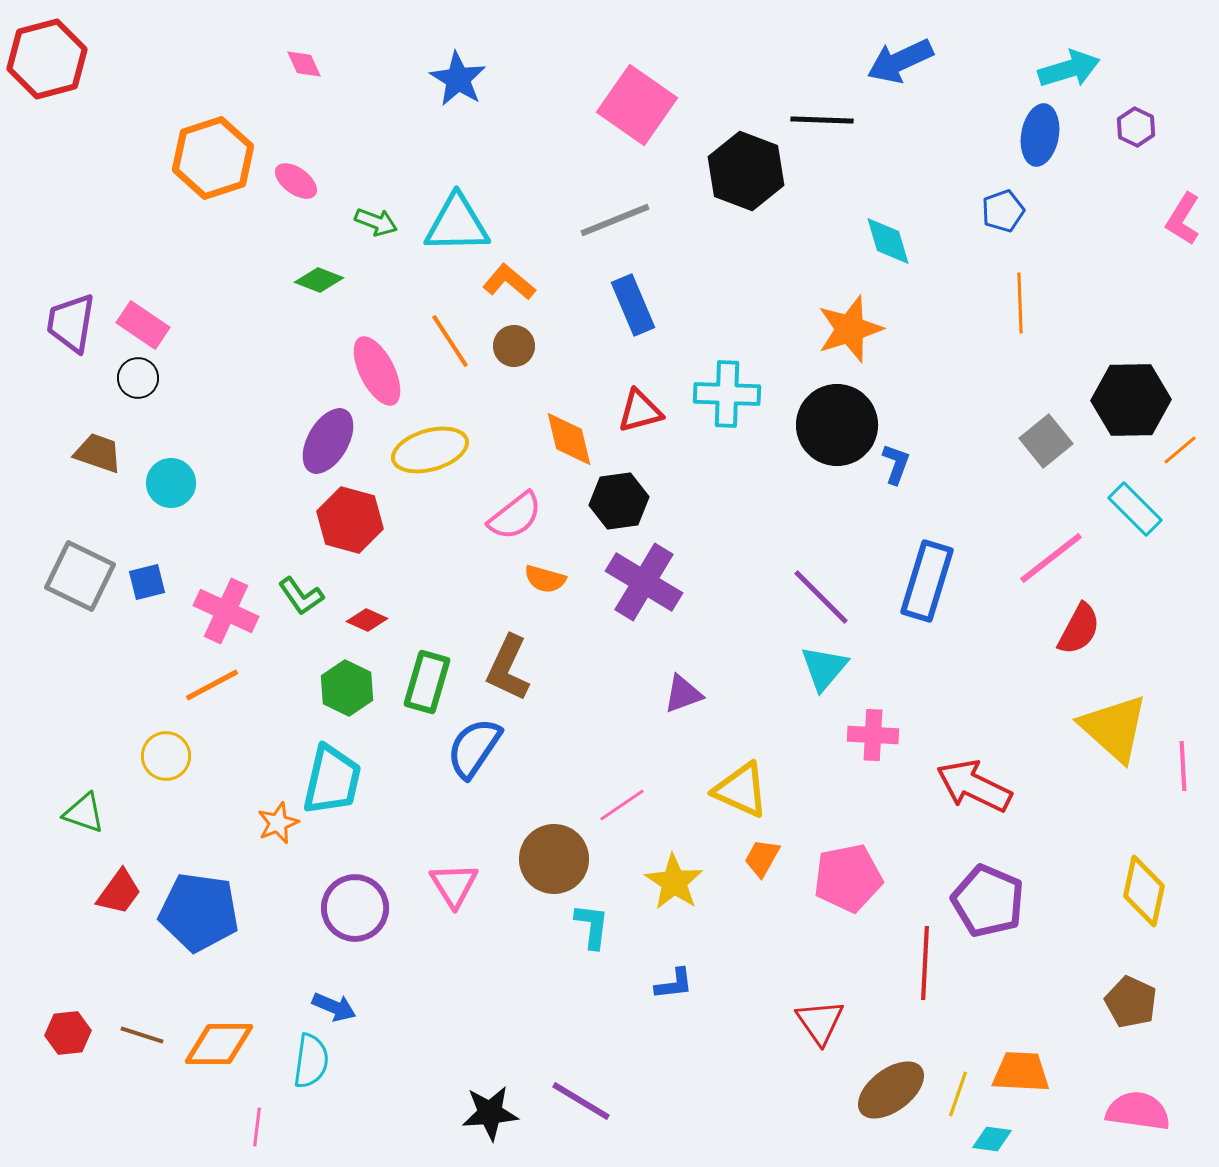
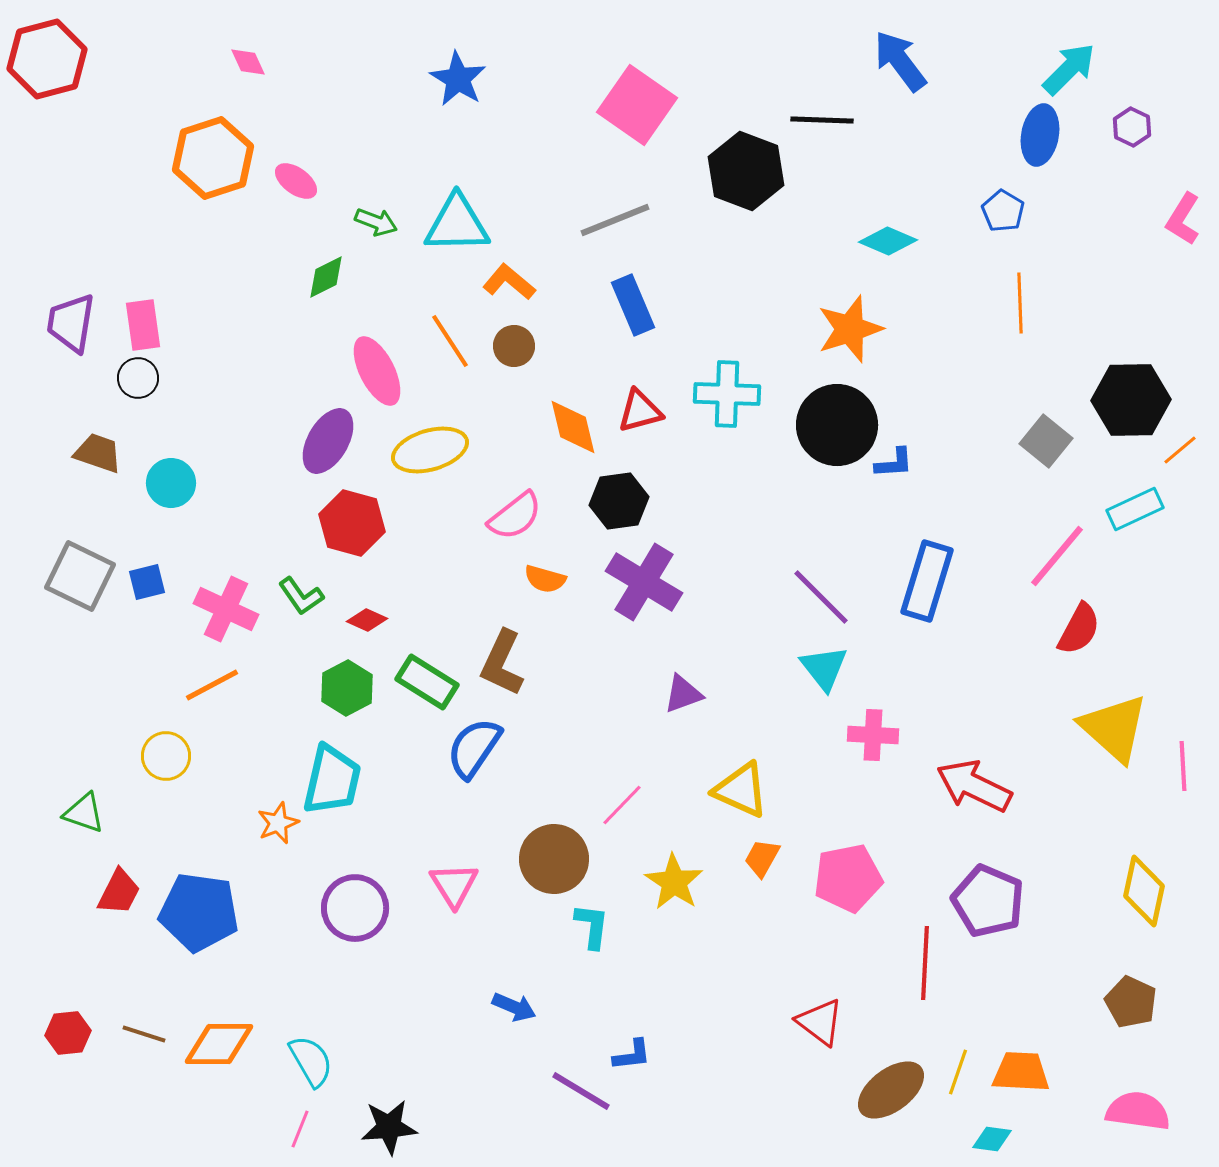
blue arrow at (900, 61): rotated 78 degrees clockwise
pink diamond at (304, 64): moved 56 px left, 2 px up
cyan arrow at (1069, 69): rotated 28 degrees counterclockwise
purple hexagon at (1136, 127): moved 4 px left
blue pentagon at (1003, 211): rotated 21 degrees counterclockwise
cyan diamond at (888, 241): rotated 50 degrees counterclockwise
green diamond at (319, 280): moved 7 px right, 3 px up; rotated 48 degrees counterclockwise
pink rectangle at (143, 325): rotated 48 degrees clockwise
orange diamond at (569, 439): moved 4 px right, 12 px up
gray square at (1046, 441): rotated 12 degrees counterclockwise
blue L-shape at (896, 464): moved 2 px left, 1 px up; rotated 66 degrees clockwise
cyan rectangle at (1135, 509): rotated 70 degrees counterclockwise
red hexagon at (350, 520): moved 2 px right, 3 px down
pink line at (1051, 558): moved 6 px right, 2 px up; rotated 12 degrees counterclockwise
pink cross at (226, 611): moved 2 px up
brown L-shape at (508, 668): moved 6 px left, 5 px up
cyan triangle at (824, 668): rotated 18 degrees counterclockwise
green rectangle at (427, 682): rotated 74 degrees counterclockwise
green hexagon at (347, 688): rotated 6 degrees clockwise
pink line at (622, 805): rotated 12 degrees counterclockwise
red trapezoid at (119, 892): rotated 9 degrees counterclockwise
blue L-shape at (674, 984): moved 42 px left, 71 px down
blue arrow at (334, 1007): moved 180 px right
red triangle at (820, 1022): rotated 18 degrees counterclockwise
brown line at (142, 1035): moved 2 px right, 1 px up
cyan semicircle at (311, 1061): rotated 38 degrees counterclockwise
yellow line at (958, 1094): moved 22 px up
purple line at (581, 1101): moved 10 px up
black star at (490, 1113): moved 101 px left, 14 px down
pink line at (257, 1127): moved 43 px right, 2 px down; rotated 15 degrees clockwise
